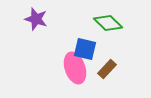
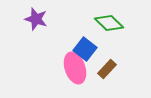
green diamond: moved 1 px right
blue square: rotated 25 degrees clockwise
